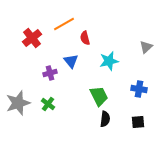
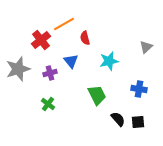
red cross: moved 9 px right, 2 px down
green trapezoid: moved 2 px left, 1 px up
gray star: moved 34 px up
black semicircle: moved 13 px right; rotated 49 degrees counterclockwise
